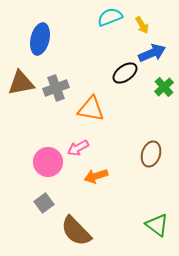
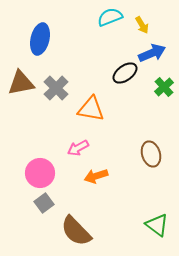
gray cross: rotated 25 degrees counterclockwise
brown ellipse: rotated 35 degrees counterclockwise
pink circle: moved 8 px left, 11 px down
